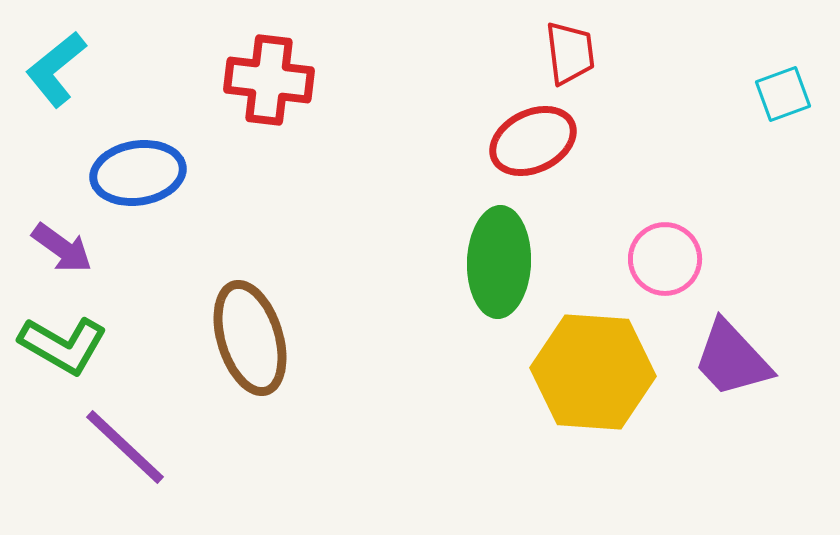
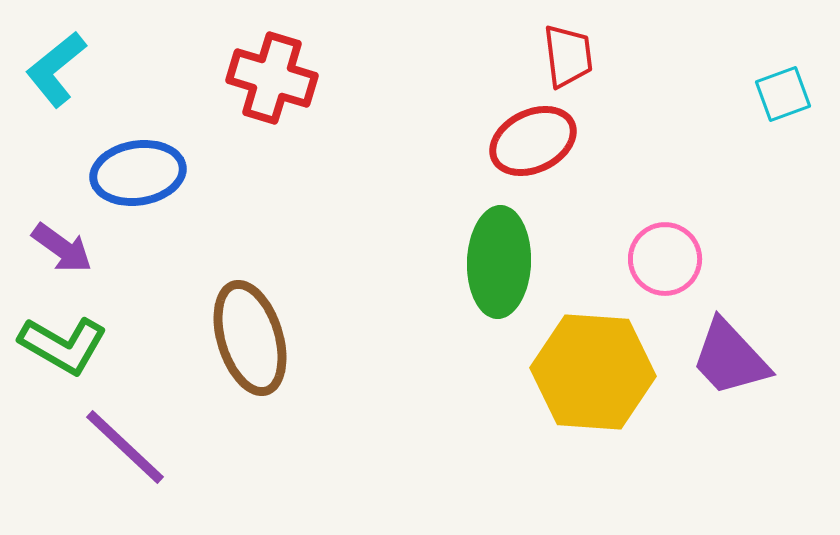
red trapezoid: moved 2 px left, 3 px down
red cross: moved 3 px right, 2 px up; rotated 10 degrees clockwise
purple trapezoid: moved 2 px left, 1 px up
